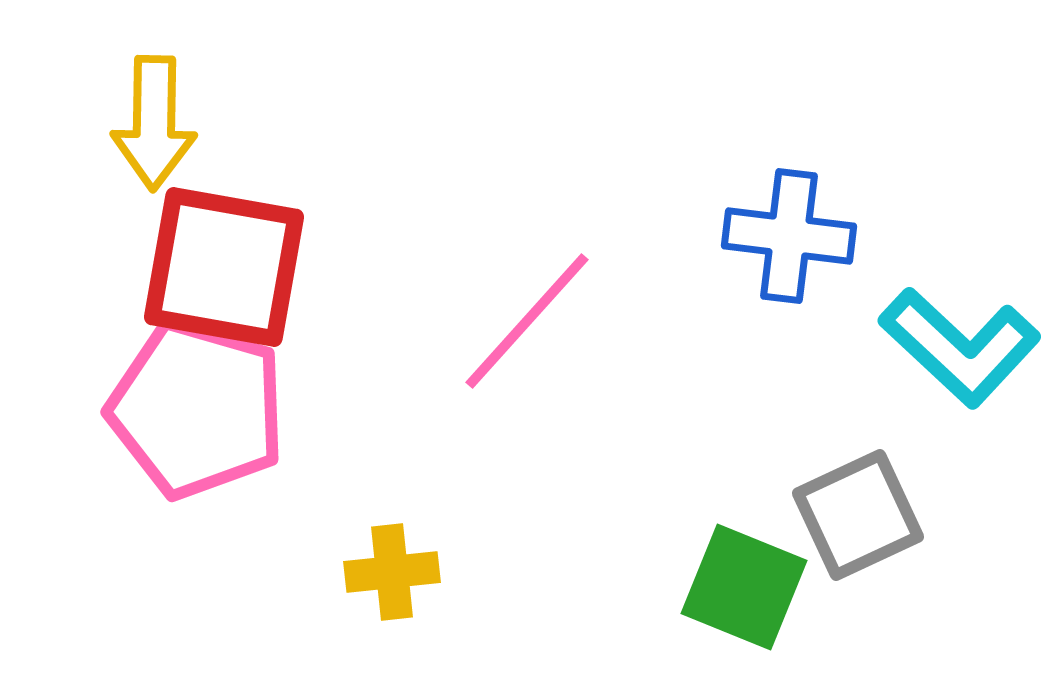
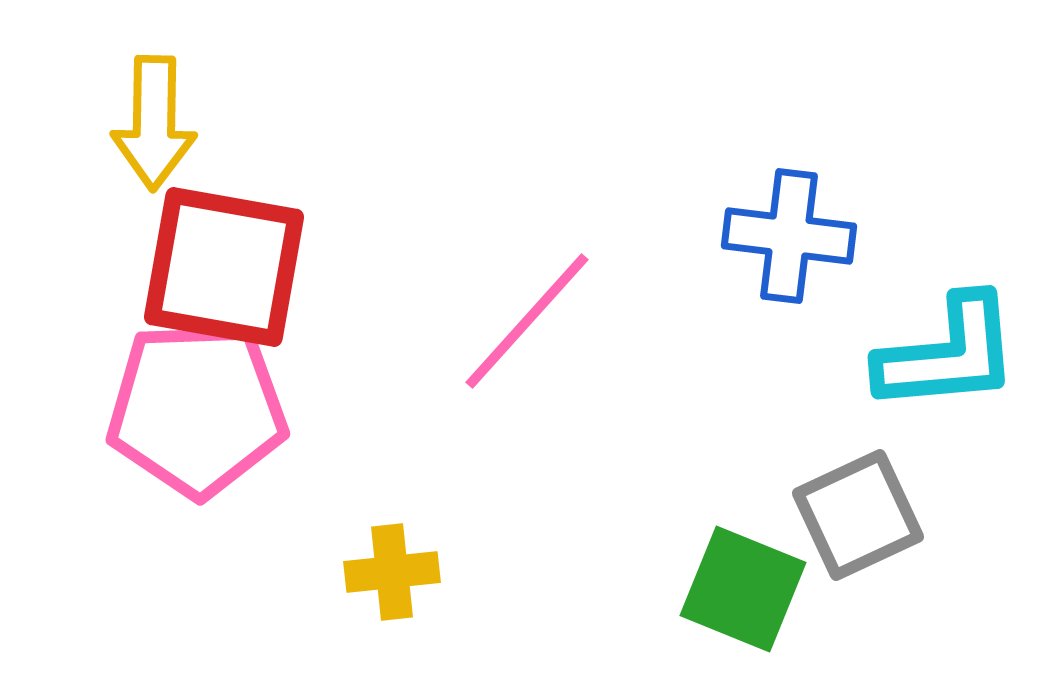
cyan L-shape: moved 12 px left, 7 px down; rotated 48 degrees counterclockwise
pink pentagon: rotated 18 degrees counterclockwise
green square: moved 1 px left, 2 px down
